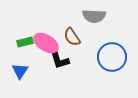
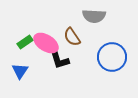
green rectangle: rotated 21 degrees counterclockwise
